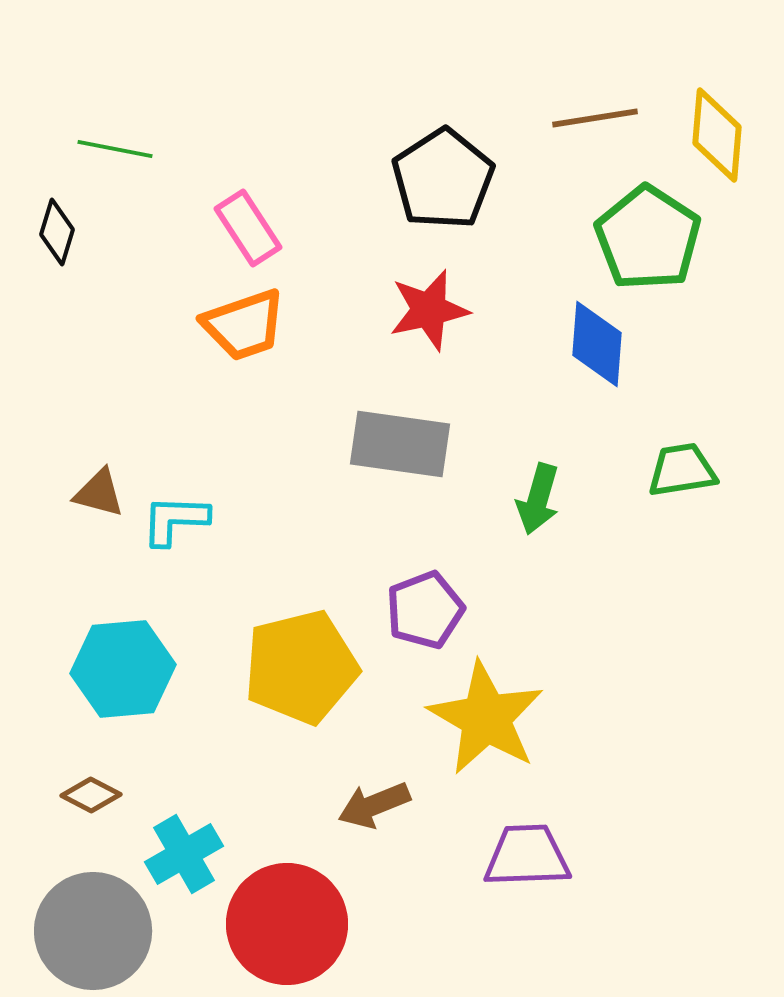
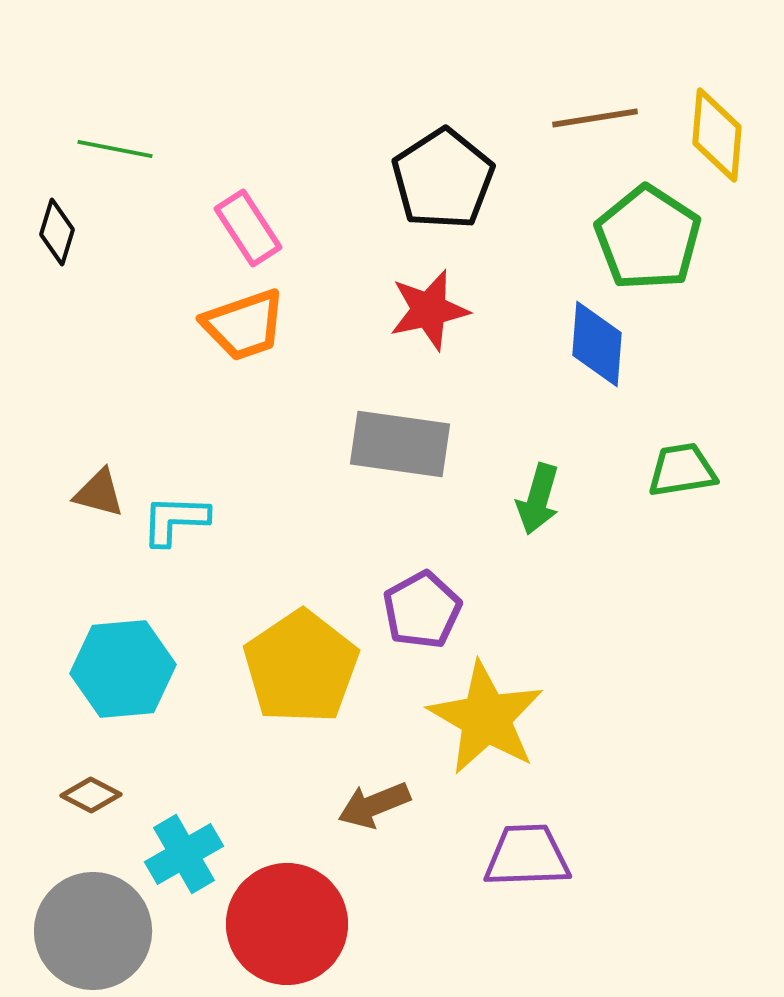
purple pentagon: moved 3 px left; rotated 8 degrees counterclockwise
yellow pentagon: rotated 20 degrees counterclockwise
